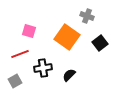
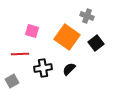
pink square: moved 3 px right
black square: moved 4 px left
red line: rotated 18 degrees clockwise
black semicircle: moved 6 px up
gray square: moved 3 px left
